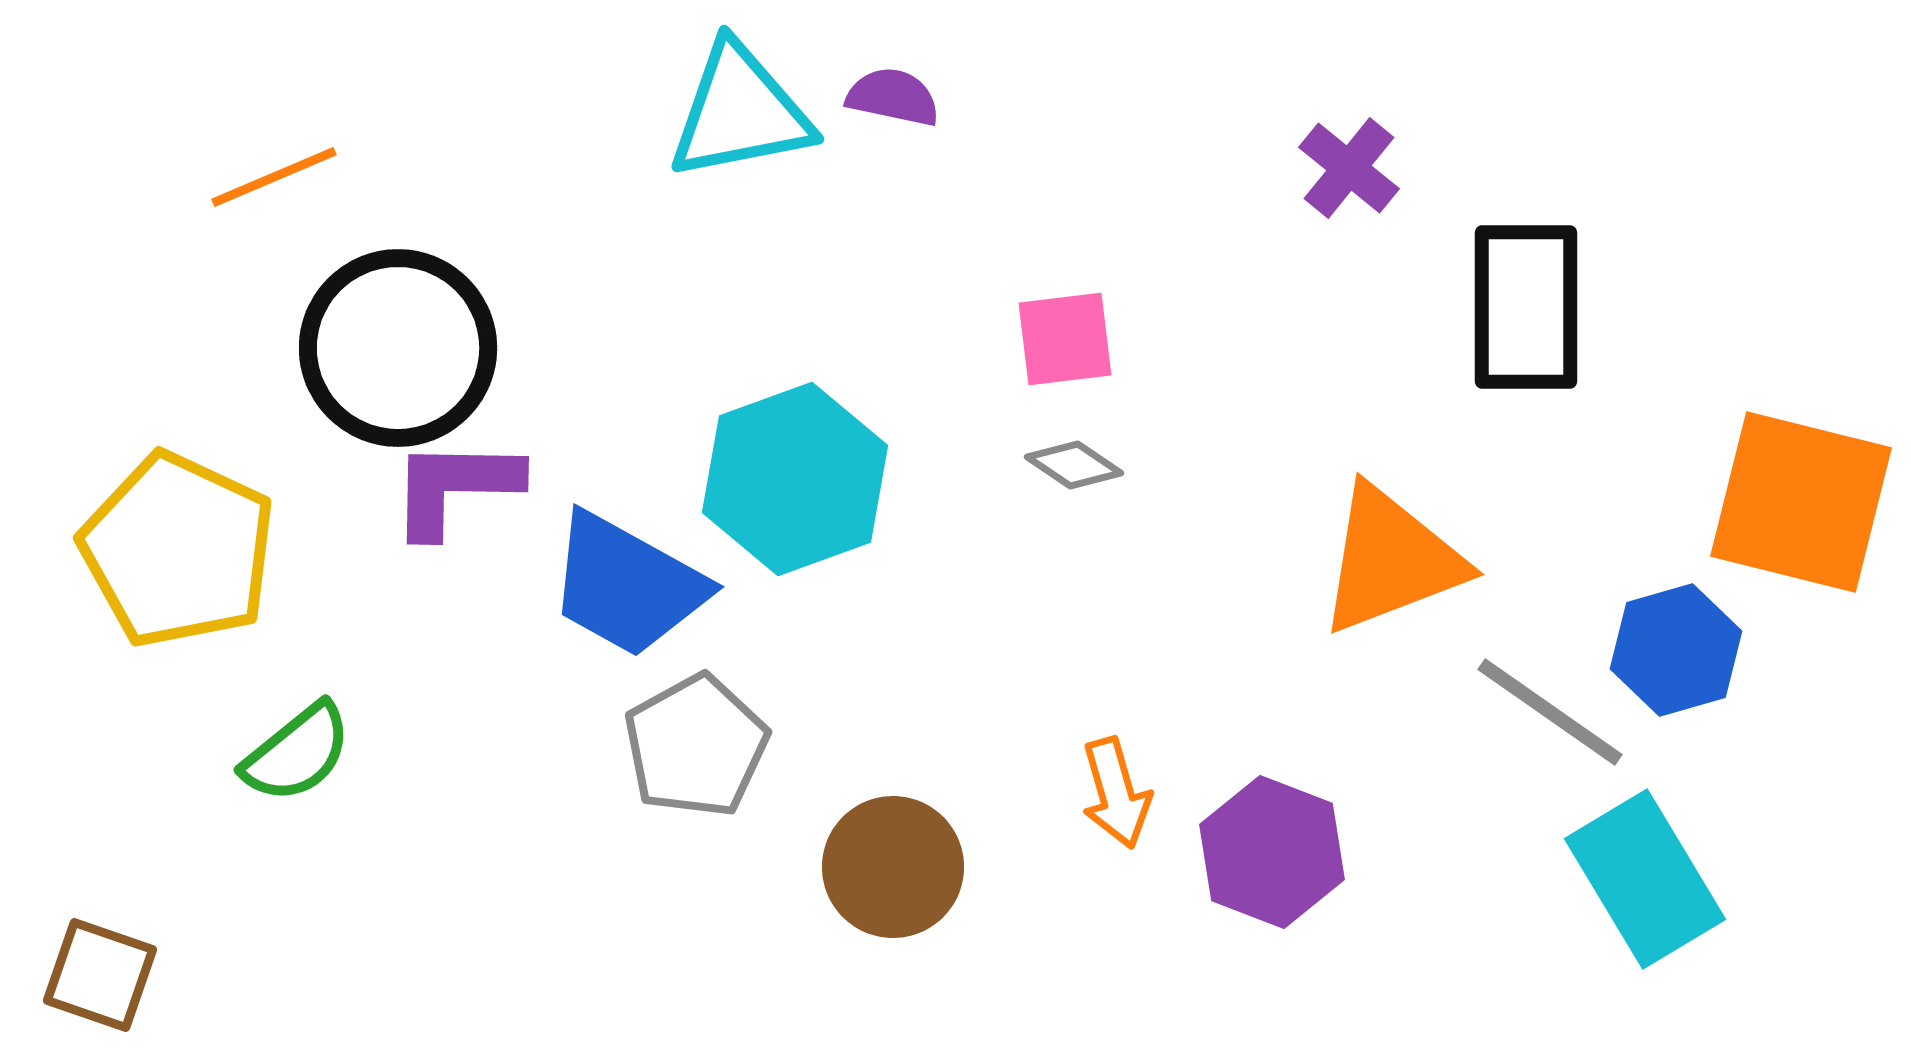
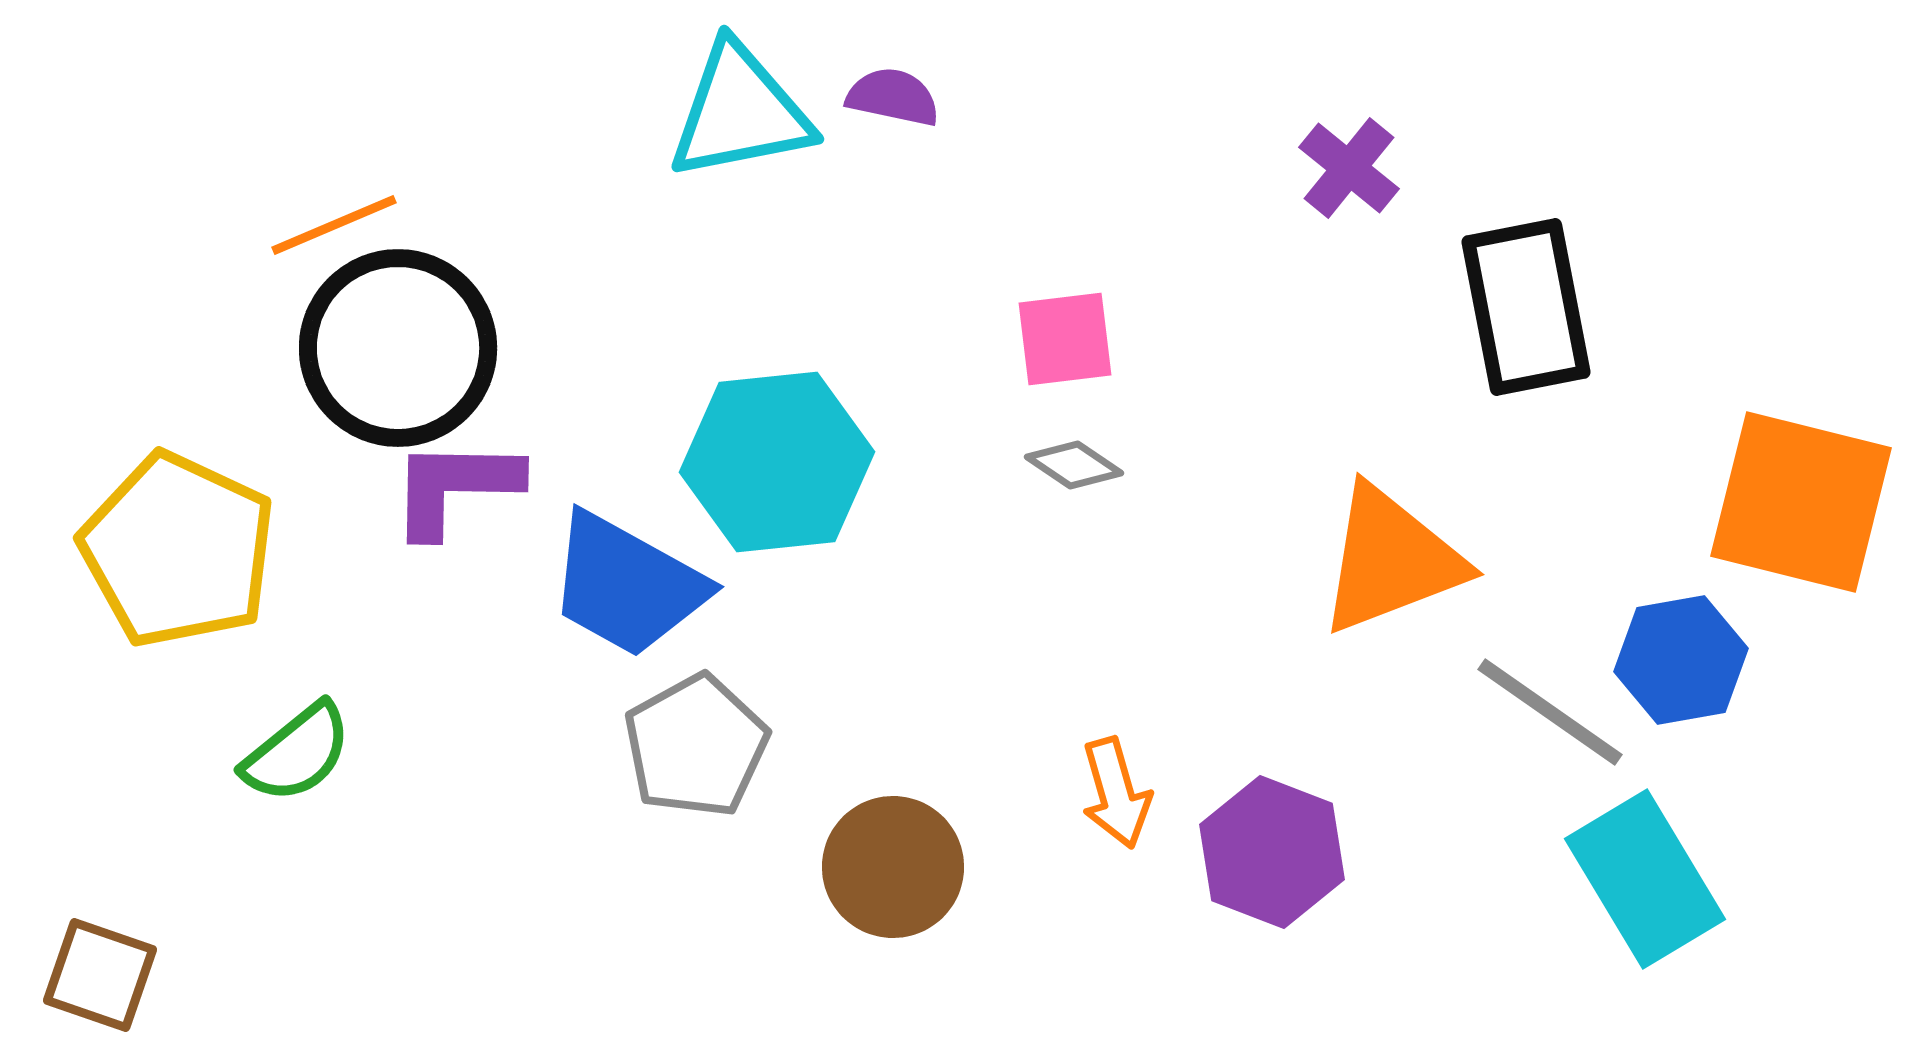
orange line: moved 60 px right, 48 px down
black rectangle: rotated 11 degrees counterclockwise
cyan hexagon: moved 18 px left, 17 px up; rotated 14 degrees clockwise
blue hexagon: moved 5 px right, 10 px down; rotated 6 degrees clockwise
